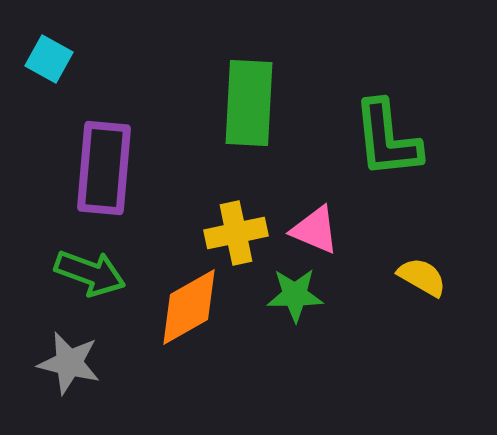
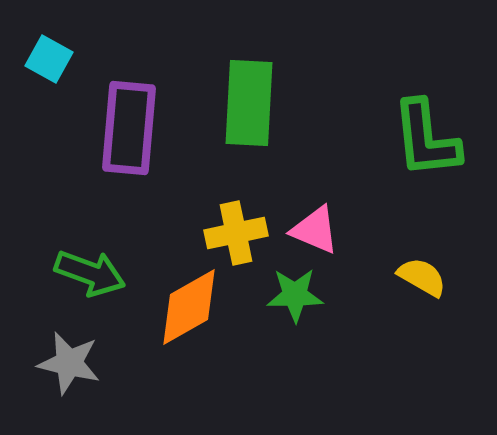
green L-shape: moved 39 px right
purple rectangle: moved 25 px right, 40 px up
